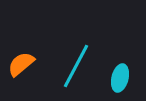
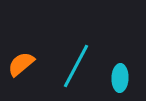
cyan ellipse: rotated 12 degrees counterclockwise
